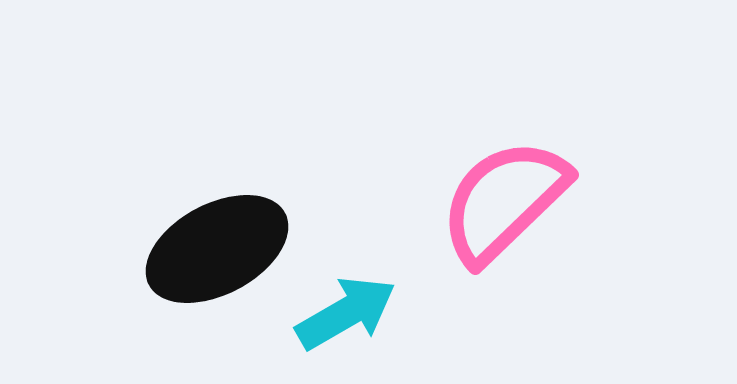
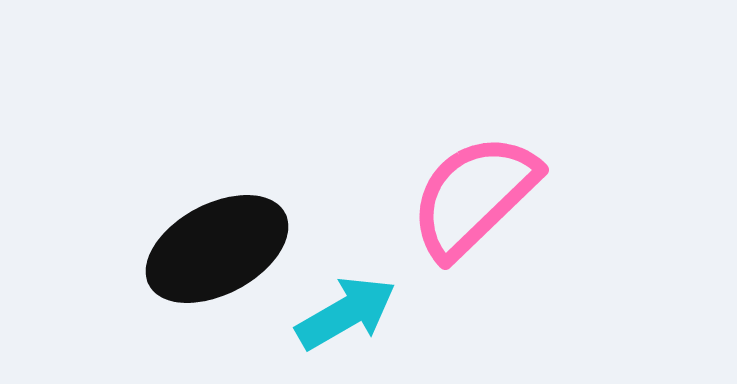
pink semicircle: moved 30 px left, 5 px up
